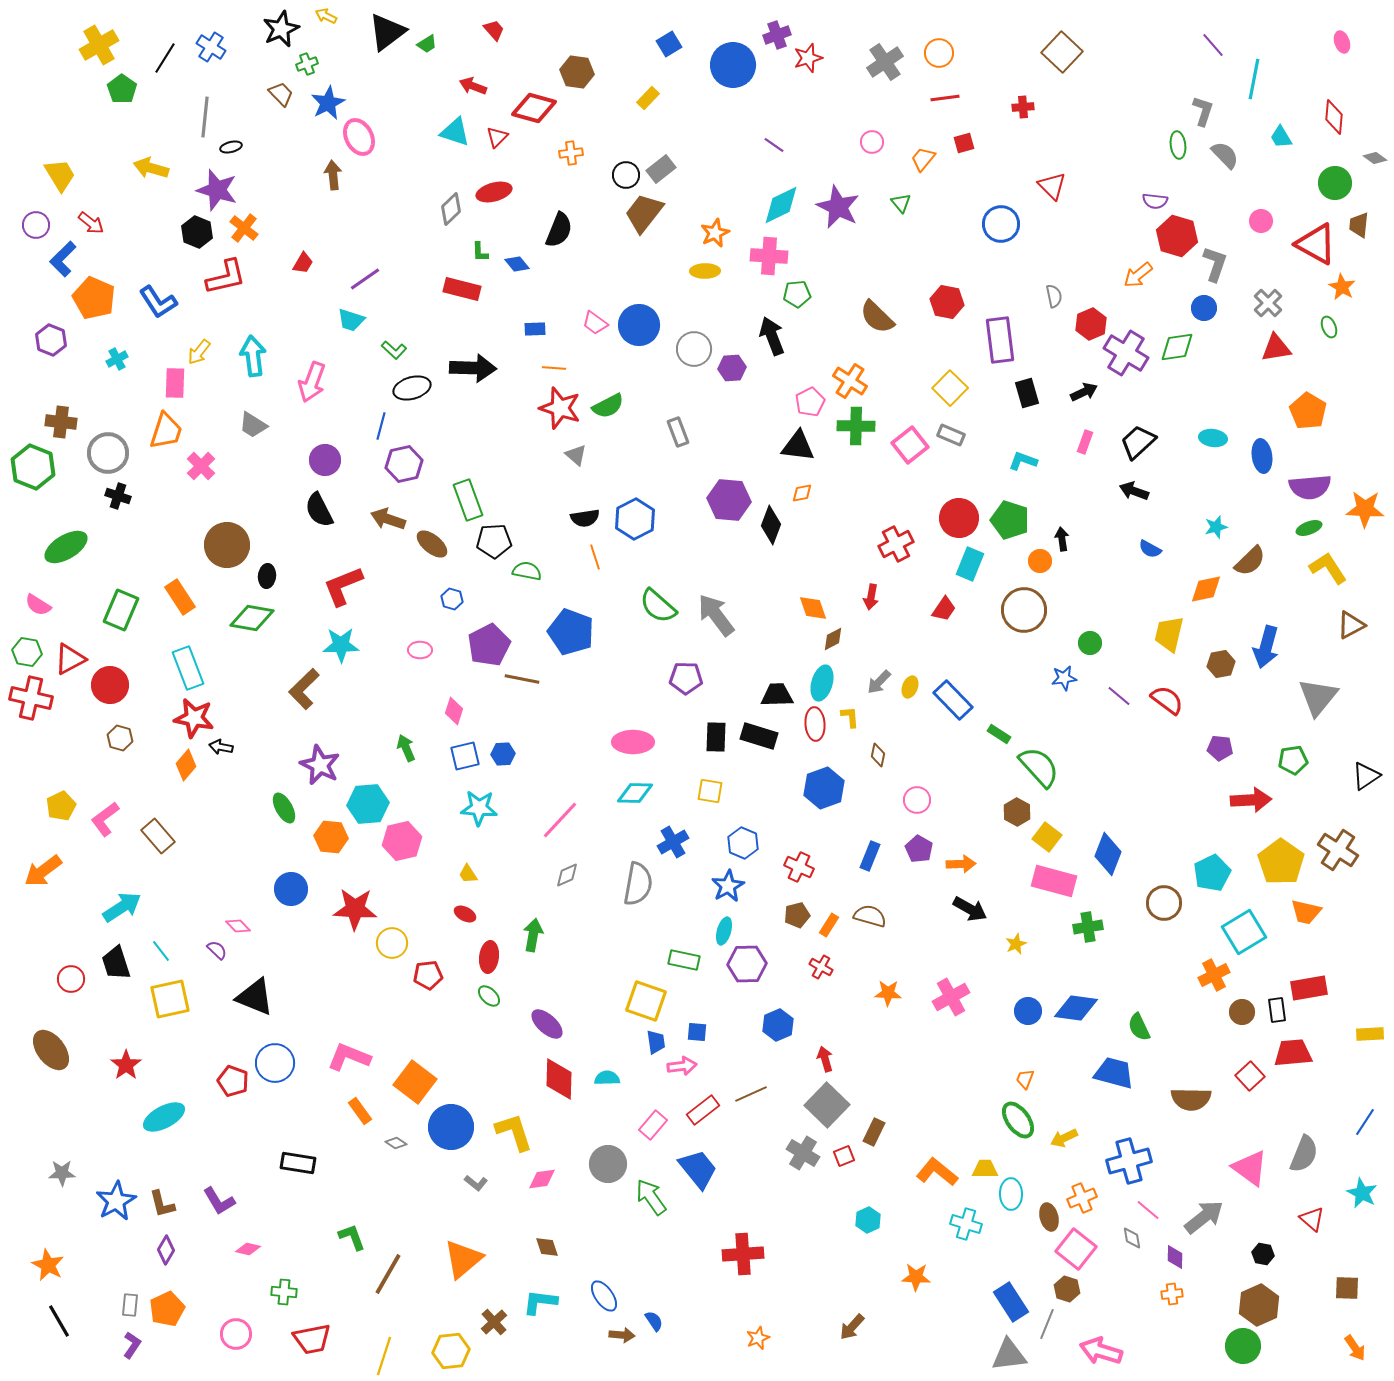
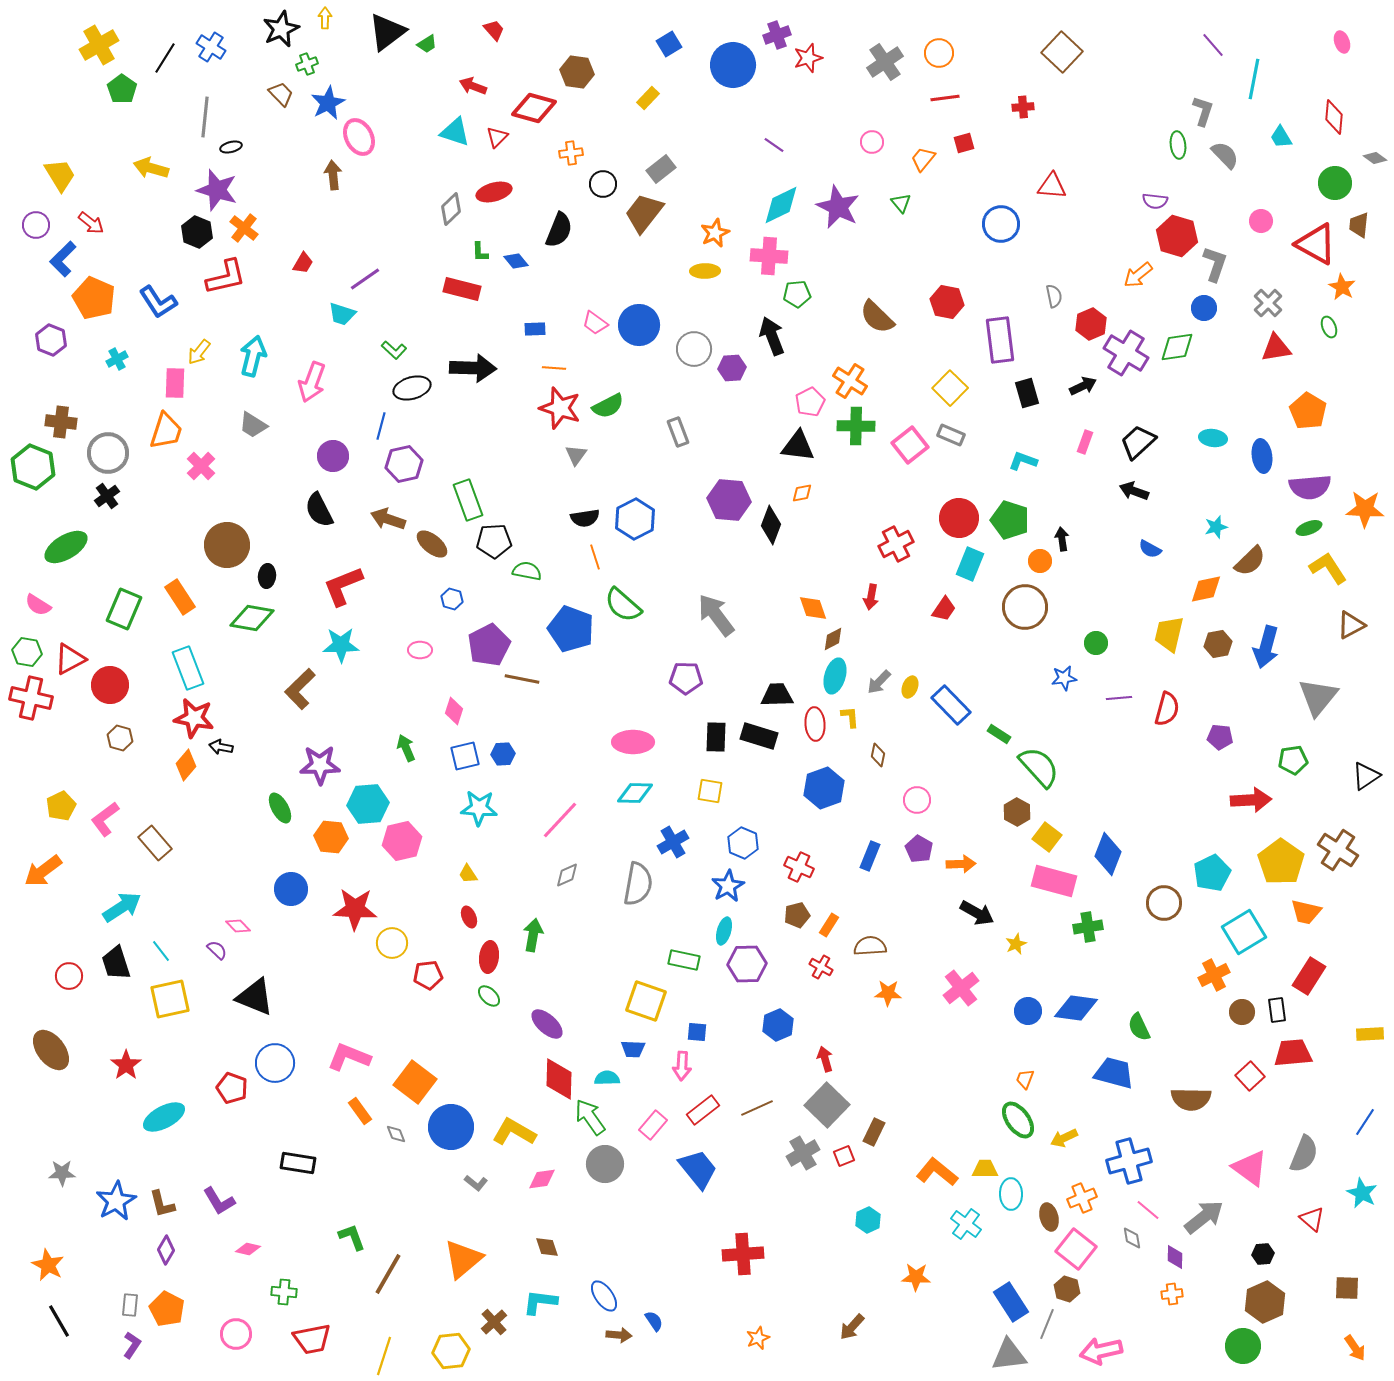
yellow arrow at (326, 16): moved 1 px left, 2 px down; rotated 65 degrees clockwise
black circle at (626, 175): moved 23 px left, 9 px down
red triangle at (1052, 186): rotated 40 degrees counterclockwise
blue diamond at (517, 264): moved 1 px left, 3 px up
cyan trapezoid at (351, 320): moved 9 px left, 6 px up
cyan arrow at (253, 356): rotated 21 degrees clockwise
black arrow at (1084, 392): moved 1 px left, 6 px up
gray triangle at (576, 455): rotated 25 degrees clockwise
purple circle at (325, 460): moved 8 px right, 4 px up
black cross at (118, 496): moved 11 px left; rotated 35 degrees clockwise
green semicircle at (658, 606): moved 35 px left, 1 px up
green rectangle at (121, 610): moved 3 px right, 1 px up
brown circle at (1024, 610): moved 1 px right, 3 px up
blue pentagon at (571, 632): moved 3 px up
green circle at (1090, 643): moved 6 px right
brown hexagon at (1221, 664): moved 3 px left, 20 px up
cyan ellipse at (822, 683): moved 13 px right, 7 px up
brown L-shape at (304, 689): moved 4 px left
purple line at (1119, 696): moved 2 px down; rotated 45 degrees counterclockwise
blue rectangle at (953, 700): moved 2 px left, 5 px down
red semicircle at (1167, 700): moved 9 px down; rotated 68 degrees clockwise
purple pentagon at (1220, 748): moved 11 px up
purple star at (320, 765): rotated 27 degrees counterclockwise
green ellipse at (284, 808): moved 4 px left
brown rectangle at (158, 836): moved 3 px left, 7 px down
black arrow at (970, 909): moved 7 px right, 4 px down
red ellipse at (465, 914): moved 4 px right, 3 px down; rotated 40 degrees clockwise
brown semicircle at (870, 916): moved 30 px down; rotated 20 degrees counterclockwise
red circle at (71, 979): moved 2 px left, 3 px up
red rectangle at (1309, 988): moved 12 px up; rotated 48 degrees counterclockwise
pink cross at (951, 997): moved 10 px right, 9 px up; rotated 9 degrees counterclockwise
blue trapezoid at (656, 1042): moved 23 px left, 7 px down; rotated 100 degrees clockwise
pink arrow at (682, 1066): rotated 100 degrees clockwise
red pentagon at (233, 1081): moved 1 px left, 7 px down
brown line at (751, 1094): moved 6 px right, 14 px down
yellow L-shape at (514, 1132): rotated 42 degrees counterclockwise
gray diamond at (396, 1143): moved 9 px up; rotated 35 degrees clockwise
gray cross at (803, 1153): rotated 28 degrees clockwise
gray circle at (608, 1164): moved 3 px left
green arrow at (651, 1197): moved 61 px left, 80 px up
cyan cross at (966, 1224): rotated 20 degrees clockwise
black hexagon at (1263, 1254): rotated 15 degrees counterclockwise
brown hexagon at (1259, 1305): moved 6 px right, 3 px up
orange pentagon at (167, 1309): rotated 20 degrees counterclockwise
brown arrow at (622, 1335): moved 3 px left
pink arrow at (1101, 1351): rotated 30 degrees counterclockwise
